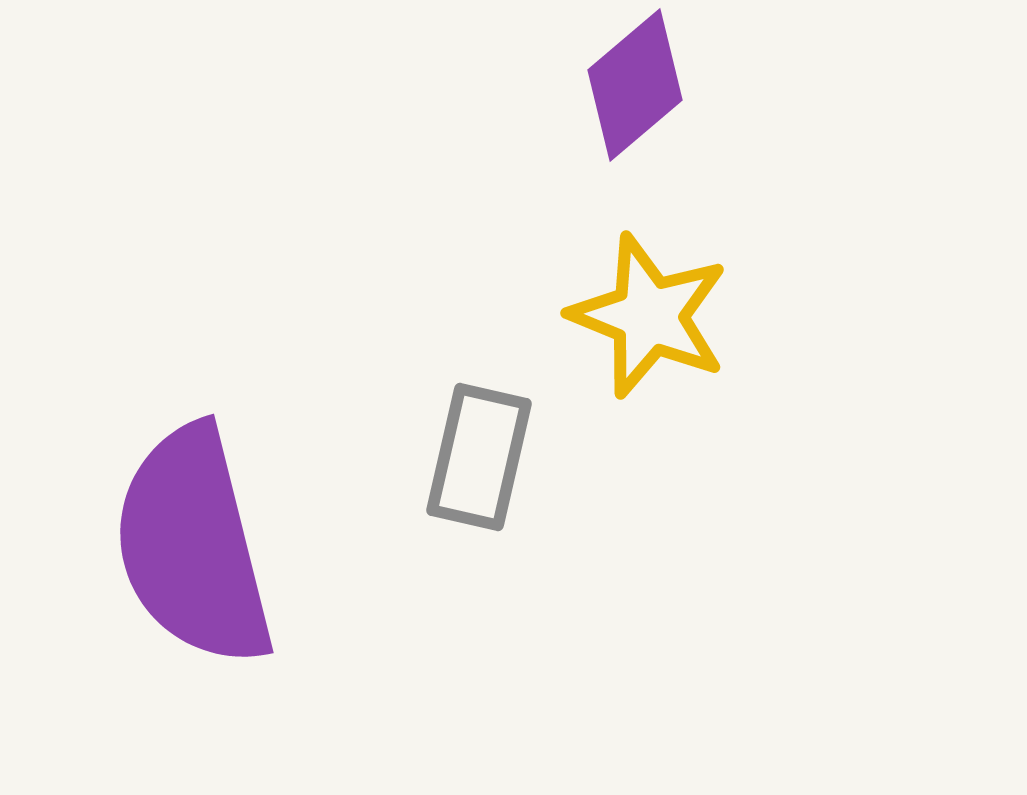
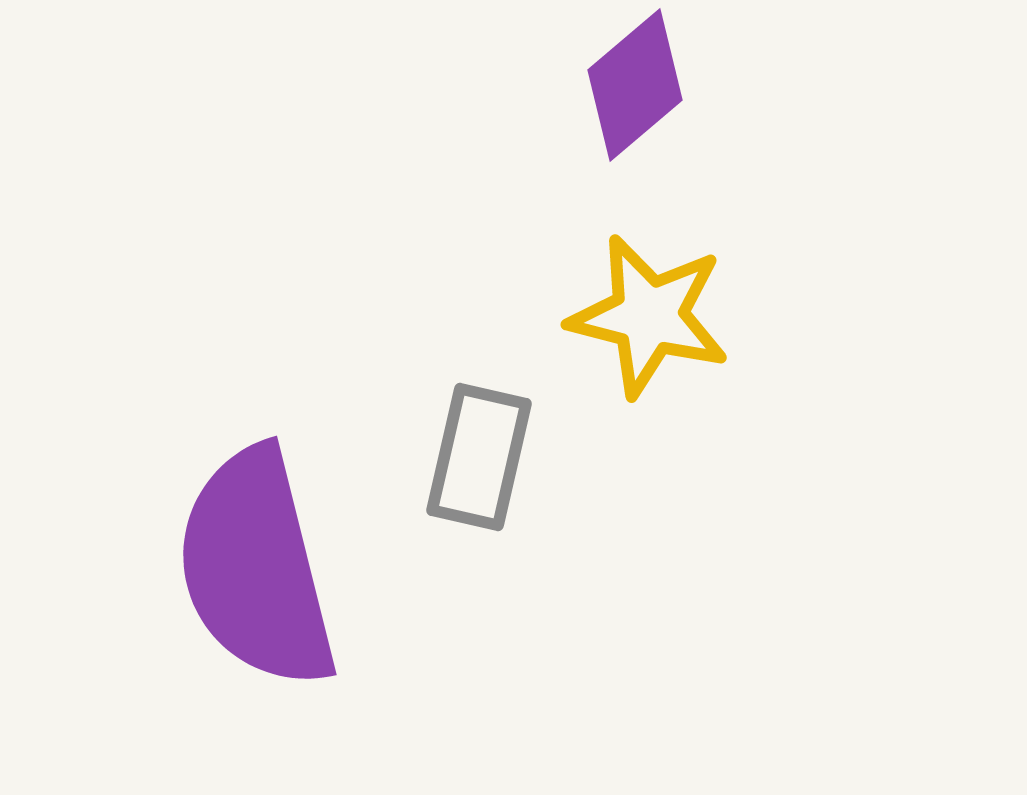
yellow star: rotated 8 degrees counterclockwise
purple semicircle: moved 63 px right, 22 px down
